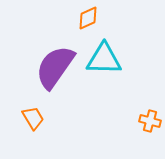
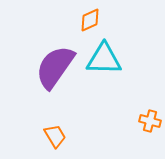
orange diamond: moved 2 px right, 2 px down
orange trapezoid: moved 22 px right, 18 px down
